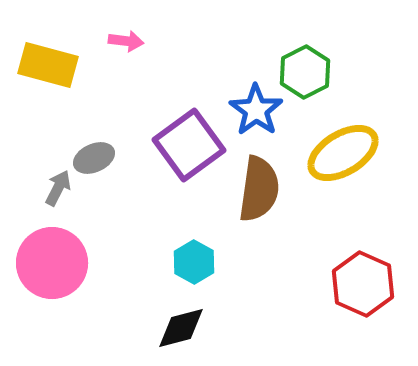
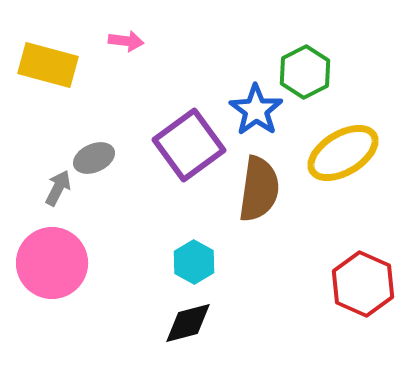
black diamond: moved 7 px right, 5 px up
